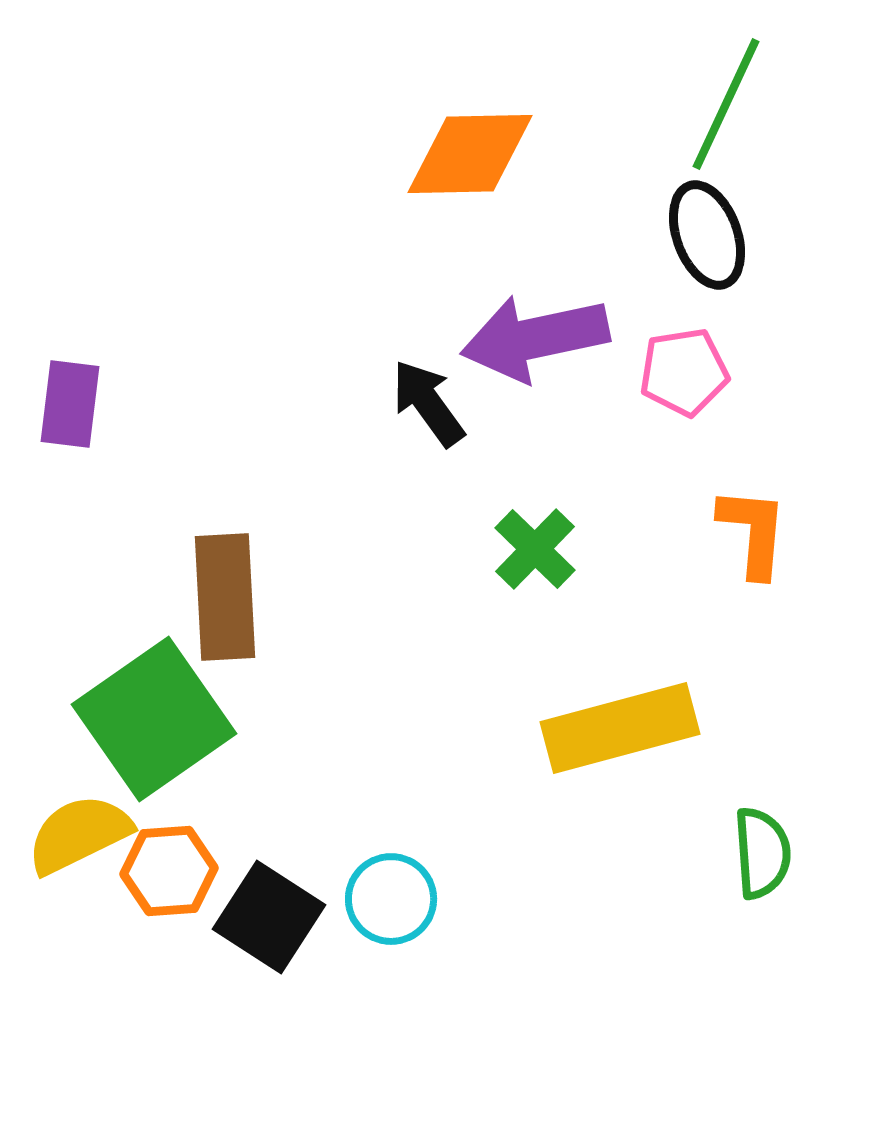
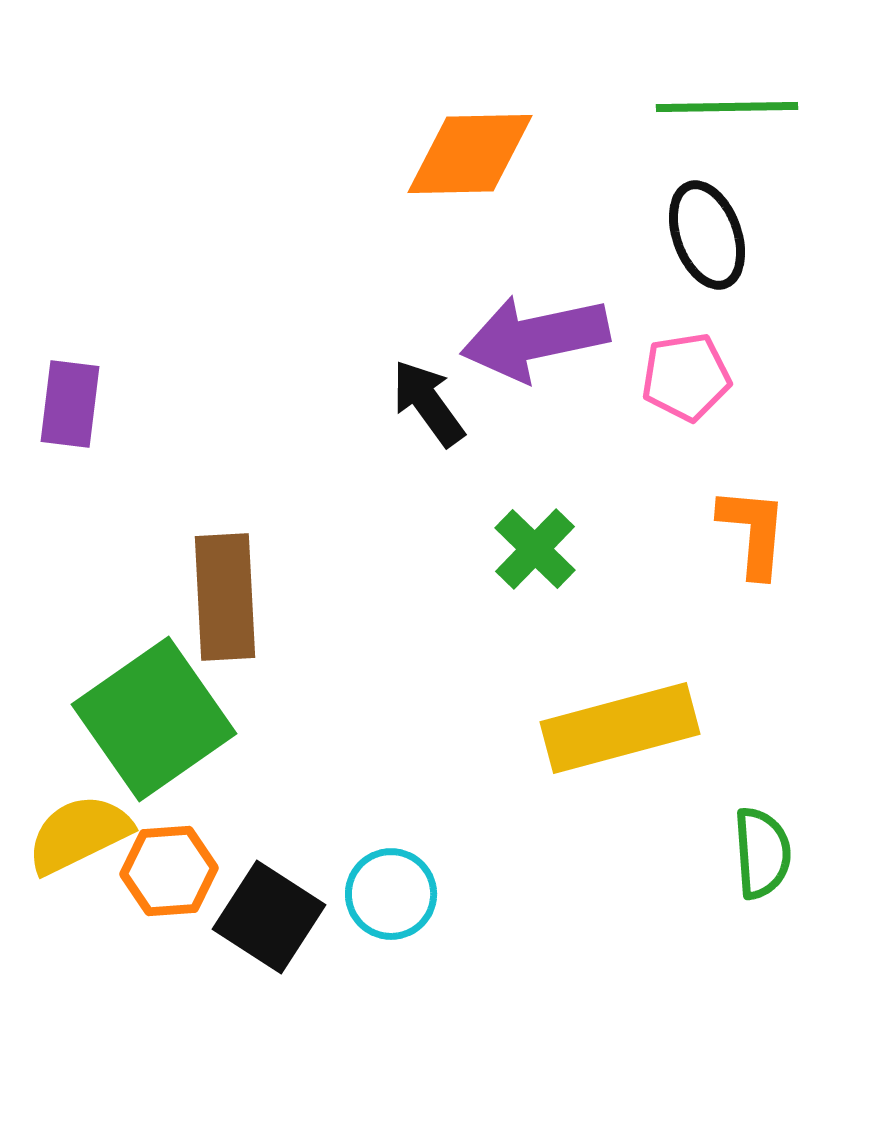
green line: moved 1 px right, 3 px down; rotated 64 degrees clockwise
pink pentagon: moved 2 px right, 5 px down
cyan circle: moved 5 px up
